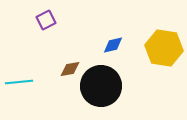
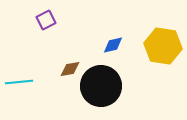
yellow hexagon: moved 1 px left, 2 px up
